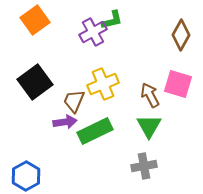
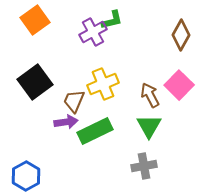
pink square: moved 1 px right, 1 px down; rotated 28 degrees clockwise
purple arrow: moved 1 px right
